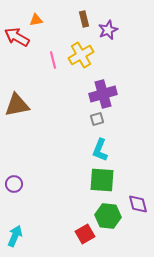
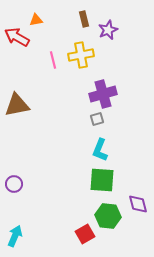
yellow cross: rotated 20 degrees clockwise
